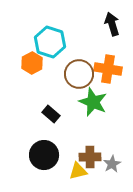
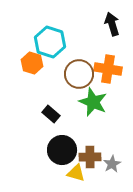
orange hexagon: rotated 15 degrees counterclockwise
black circle: moved 18 px right, 5 px up
yellow triangle: moved 2 px left, 2 px down; rotated 30 degrees clockwise
